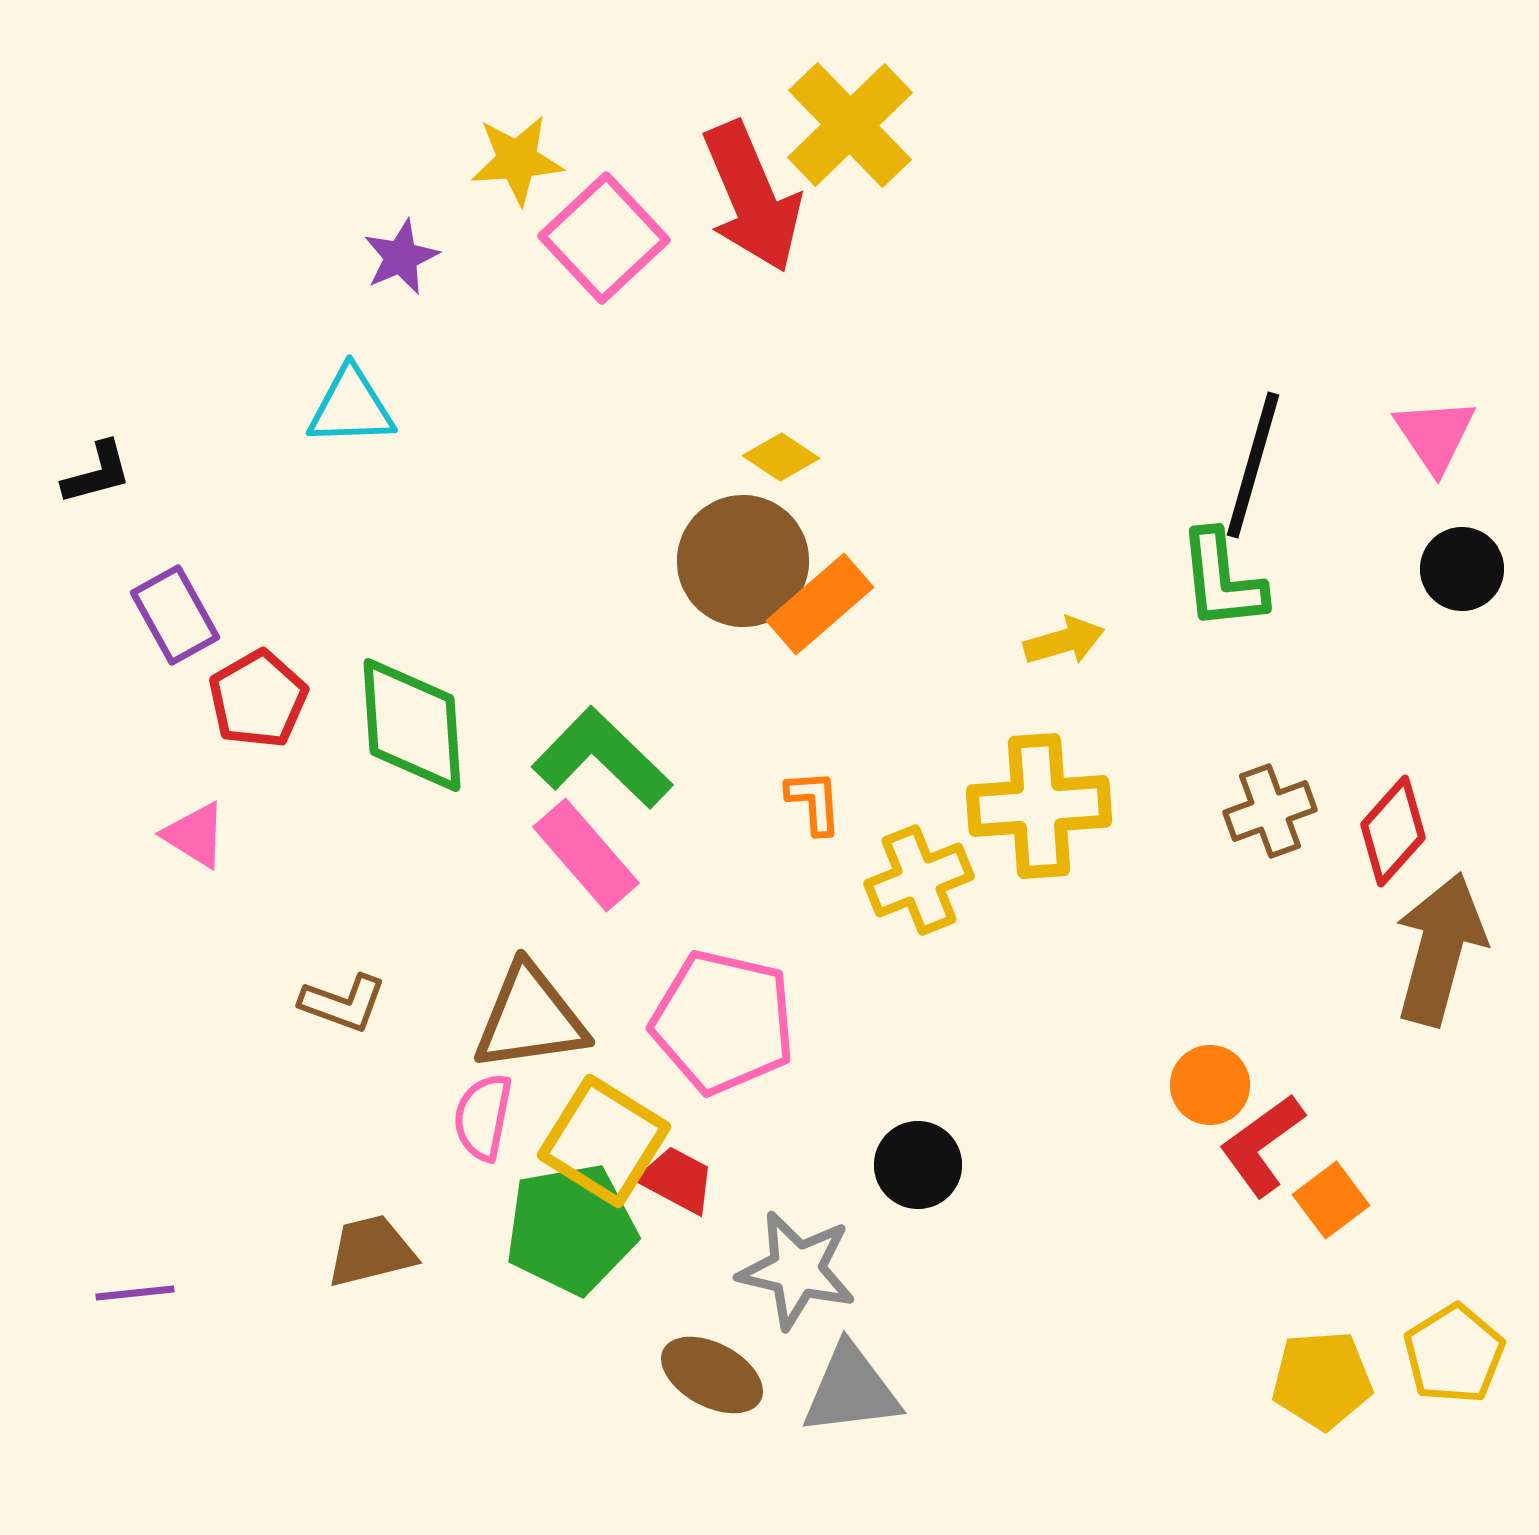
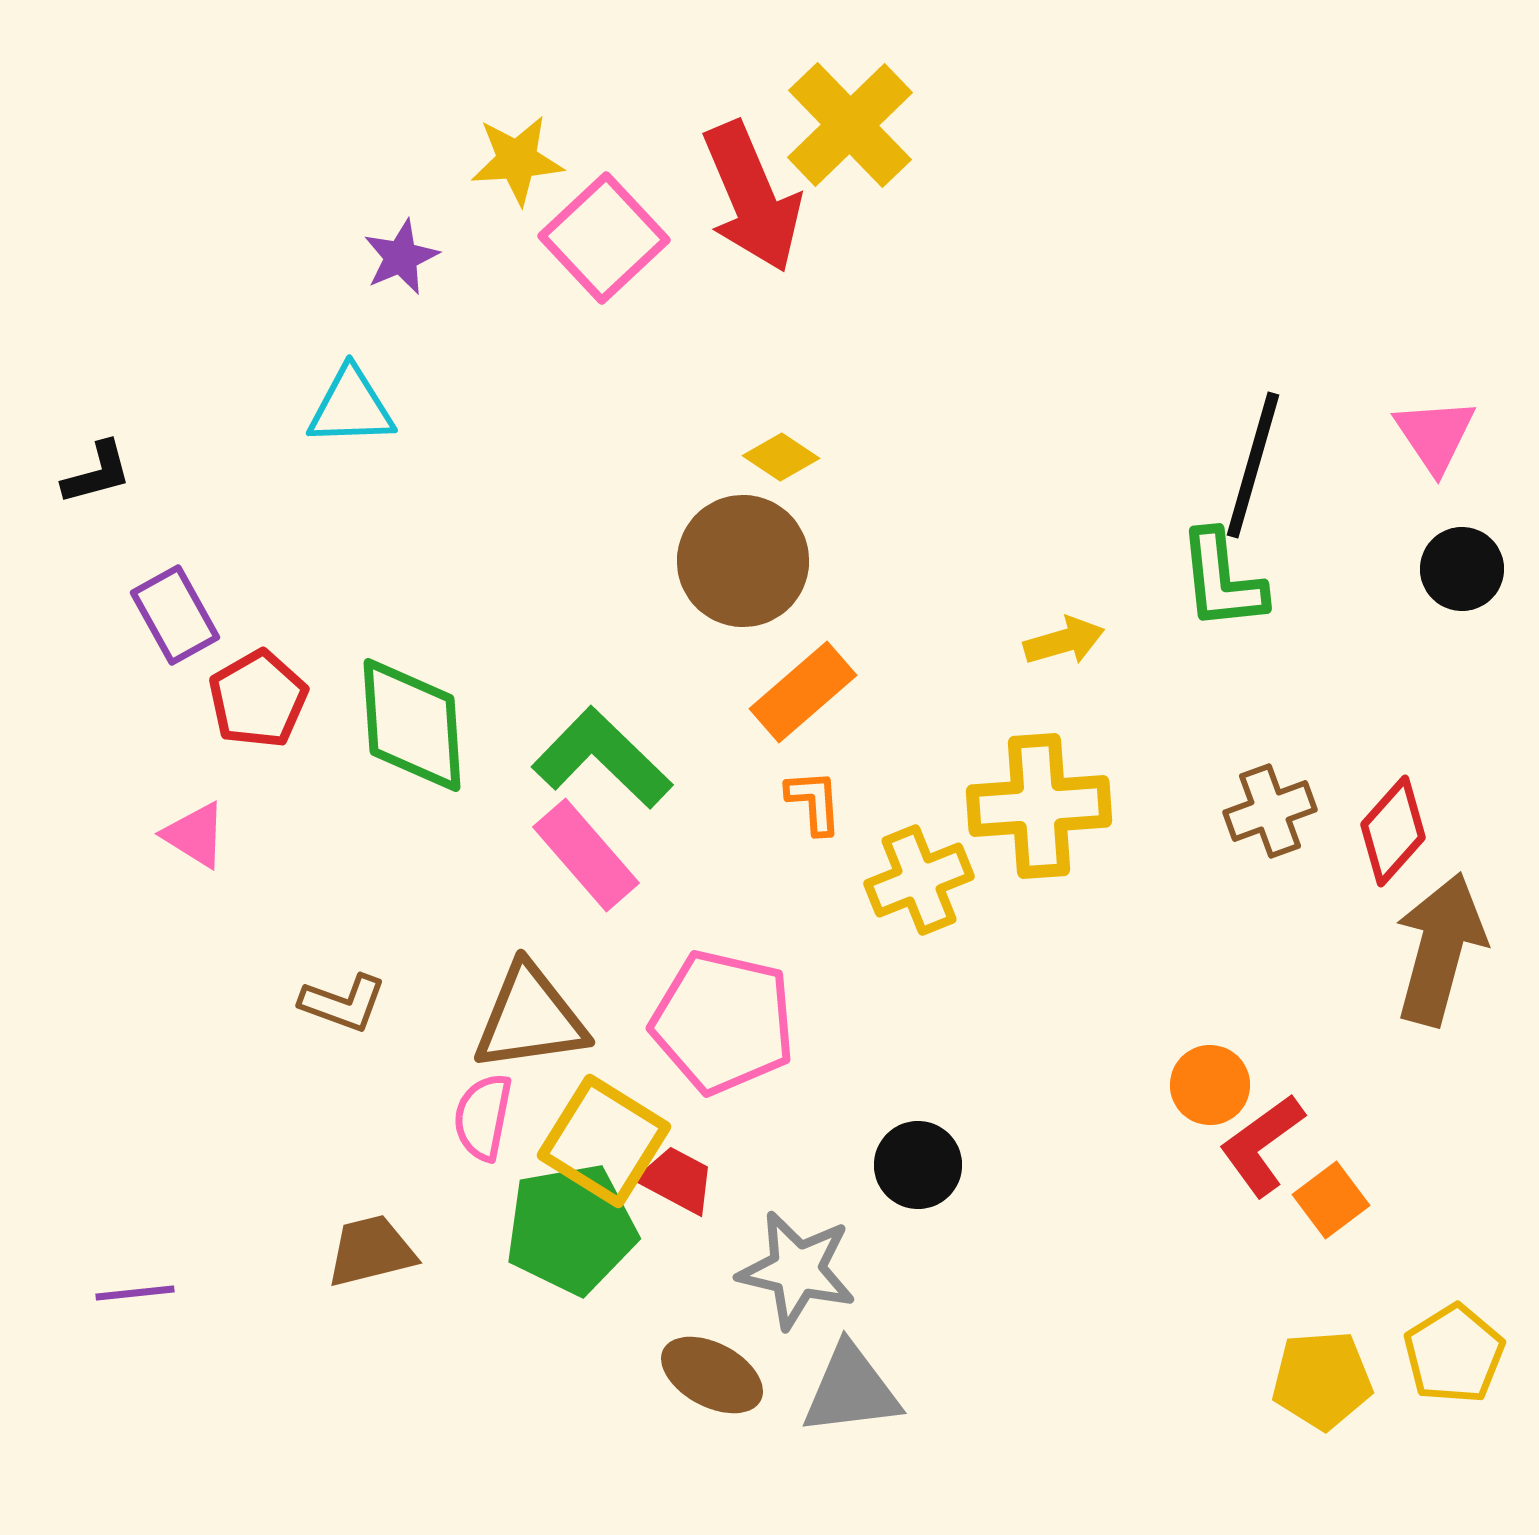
orange rectangle at (820, 604): moved 17 px left, 88 px down
